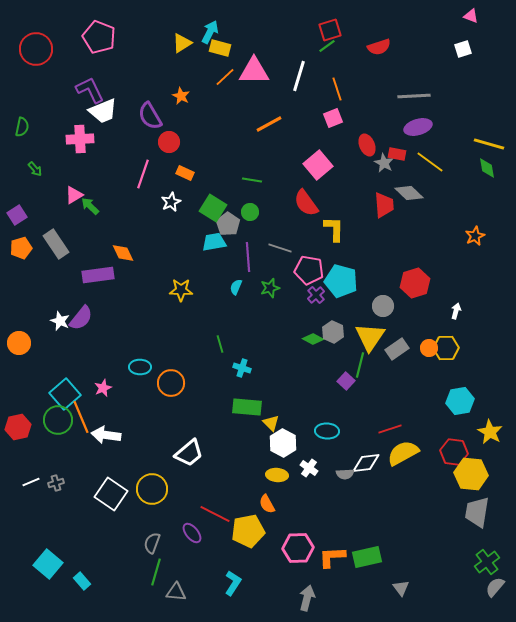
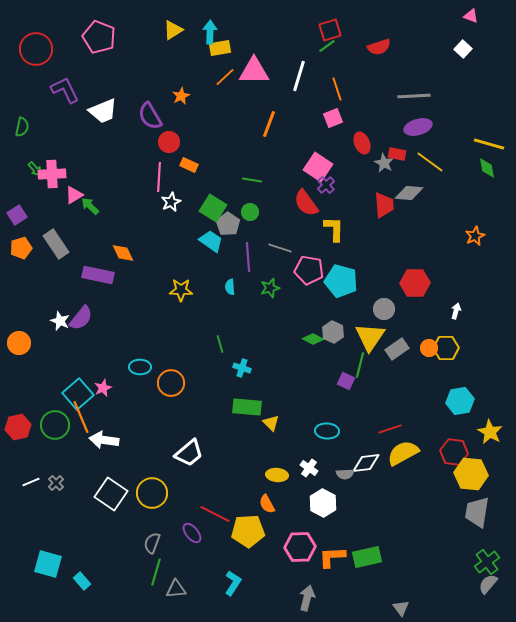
cyan arrow at (210, 32): rotated 25 degrees counterclockwise
yellow triangle at (182, 43): moved 9 px left, 13 px up
yellow rectangle at (220, 48): rotated 25 degrees counterclockwise
white square at (463, 49): rotated 30 degrees counterclockwise
purple L-shape at (90, 90): moved 25 px left
orange star at (181, 96): rotated 18 degrees clockwise
orange line at (269, 124): rotated 40 degrees counterclockwise
pink cross at (80, 139): moved 28 px left, 35 px down
red ellipse at (367, 145): moved 5 px left, 2 px up
pink square at (318, 165): moved 2 px down; rotated 16 degrees counterclockwise
orange rectangle at (185, 173): moved 4 px right, 8 px up
pink line at (143, 174): moved 16 px right, 3 px down; rotated 16 degrees counterclockwise
gray diamond at (409, 193): rotated 40 degrees counterclockwise
cyan trapezoid at (214, 242): moved 3 px left, 1 px up; rotated 45 degrees clockwise
purple rectangle at (98, 275): rotated 20 degrees clockwise
red hexagon at (415, 283): rotated 16 degrees clockwise
cyan semicircle at (236, 287): moved 6 px left; rotated 28 degrees counterclockwise
purple cross at (316, 295): moved 10 px right, 110 px up
gray circle at (383, 306): moved 1 px right, 3 px down
purple square at (346, 381): rotated 18 degrees counterclockwise
cyan square at (65, 394): moved 13 px right
green circle at (58, 420): moved 3 px left, 5 px down
white arrow at (106, 435): moved 2 px left, 5 px down
white hexagon at (283, 443): moved 40 px right, 60 px down
gray cross at (56, 483): rotated 28 degrees counterclockwise
yellow circle at (152, 489): moved 4 px down
yellow pentagon at (248, 531): rotated 8 degrees clockwise
pink hexagon at (298, 548): moved 2 px right, 1 px up
cyan square at (48, 564): rotated 24 degrees counterclockwise
gray semicircle at (495, 587): moved 7 px left, 3 px up
gray triangle at (401, 588): moved 20 px down
gray triangle at (176, 592): moved 3 px up; rotated 10 degrees counterclockwise
